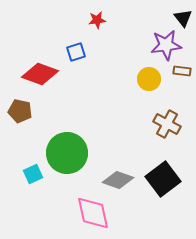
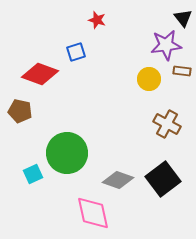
red star: rotated 24 degrees clockwise
